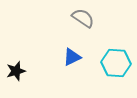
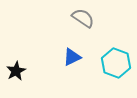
cyan hexagon: rotated 16 degrees clockwise
black star: rotated 12 degrees counterclockwise
